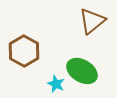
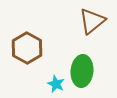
brown hexagon: moved 3 px right, 3 px up
green ellipse: rotated 64 degrees clockwise
